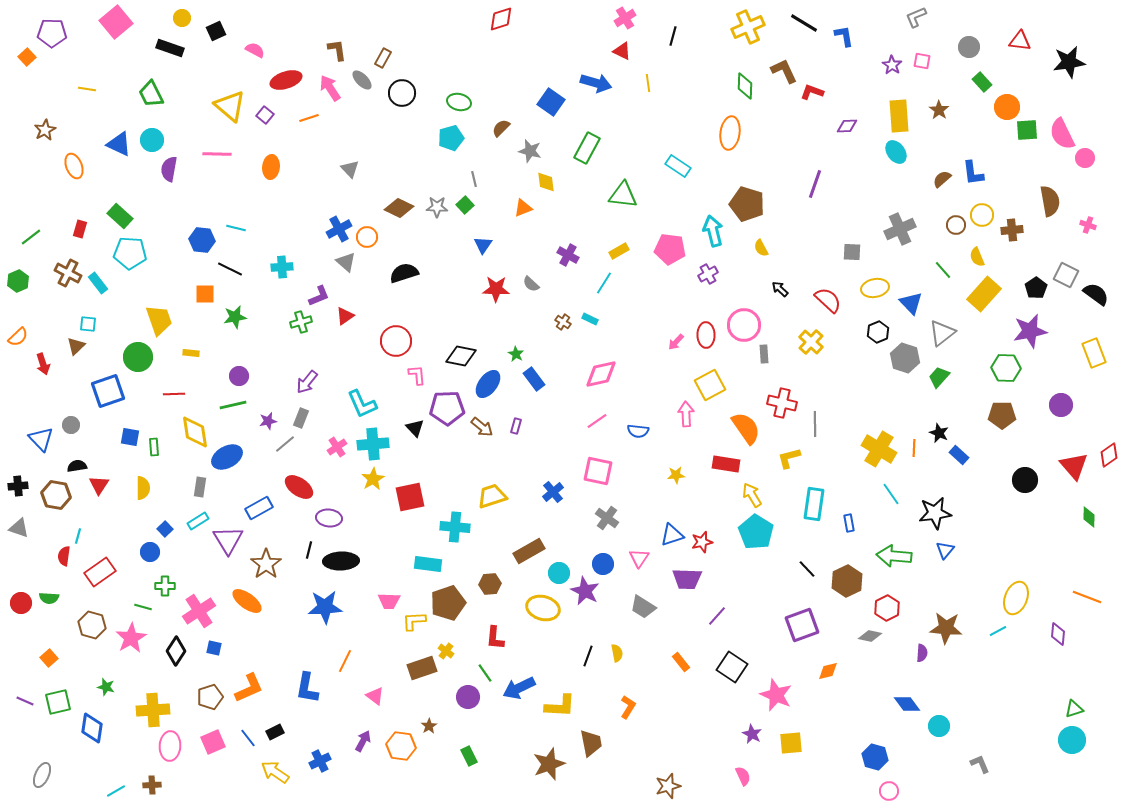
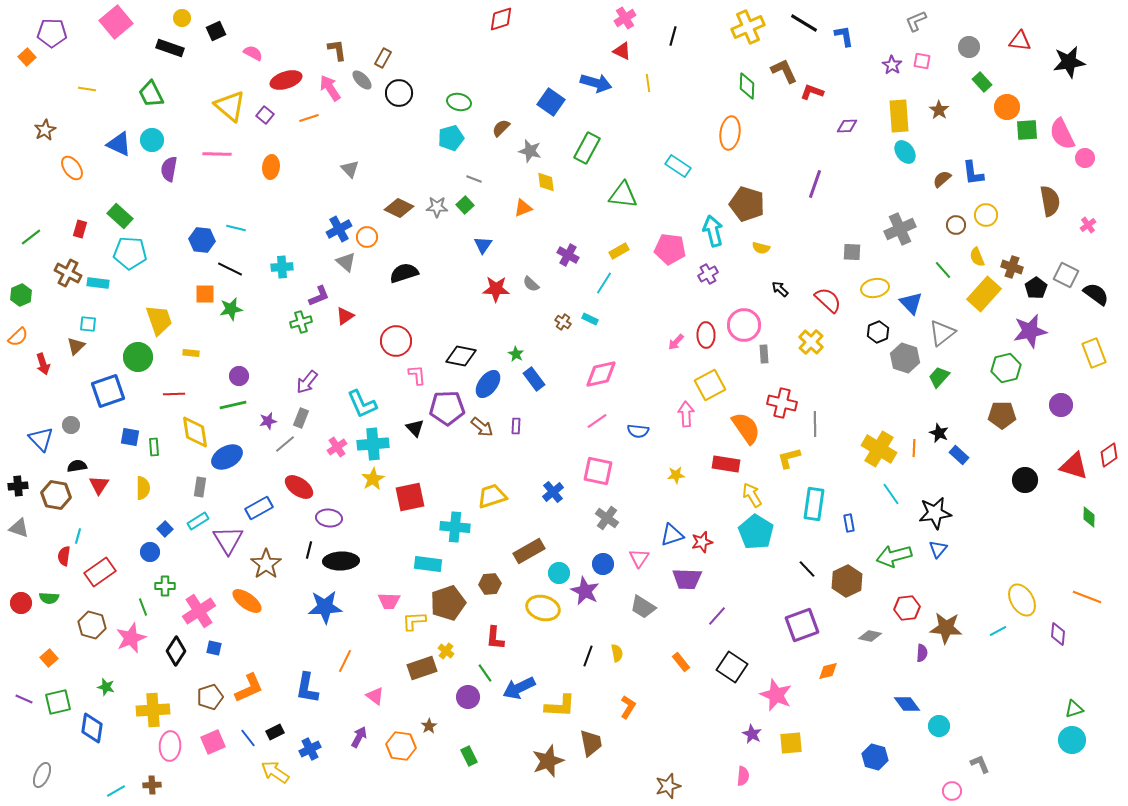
gray L-shape at (916, 17): moved 4 px down
pink semicircle at (255, 50): moved 2 px left, 3 px down
green diamond at (745, 86): moved 2 px right
black circle at (402, 93): moved 3 px left
cyan ellipse at (896, 152): moved 9 px right
orange ellipse at (74, 166): moved 2 px left, 2 px down; rotated 15 degrees counterclockwise
gray line at (474, 179): rotated 56 degrees counterclockwise
yellow circle at (982, 215): moved 4 px right
pink cross at (1088, 225): rotated 35 degrees clockwise
brown cross at (1012, 230): moved 37 px down; rotated 25 degrees clockwise
yellow semicircle at (761, 248): rotated 48 degrees counterclockwise
green hexagon at (18, 281): moved 3 px right, 14 px down
cyan rectangle at (98, 283): rotated 45 degrees counterclockwise
green star at (235, 317): moved 4 px left, 8 px up
green hexagon at (1006, 368): rotated 16 degrees counterclockwise
purple rectangle at (516, 426): rotated 14 degrees counterclockwise
red triangle at (1074, 466): rotated 32 degrees counterclockwise
blue triangle at (945, 550): moved 7 px left, 1 px up
green arrow at (894, 556): rotated 20 degrees counterclockwise
yellow ellipse at (1016, 598): moved 6 px right, 2 px down; rotated 52 degrees counterclockwise
green line at (143, 607): rotated 54 degrees clockwise
red hexagon at (887, 608): moved 20 px right; rotated 20 degrees clockwise
pink star at (131, 638): rotated 8 degrees clockwise
purple line at (25, 701): moved 1 px left, 2 px up
purple arrow at (363, 741): moved 4 px left, 4 px up
blue cross at (320, 761): moved 10 px left, 12 px up
brown star at (549, 764): moved 1 px left, 3 px up
pink semicircle at (743, 776): rotated 30 degrees clockwise
pink circle at (889, 791): moved 63 px right
